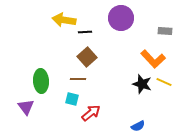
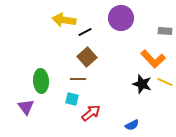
black line: rotated 24 degrees counterclockwise
yellow line: moved 1 px right
blue semicircle: moved 6 px left, 1 px up
